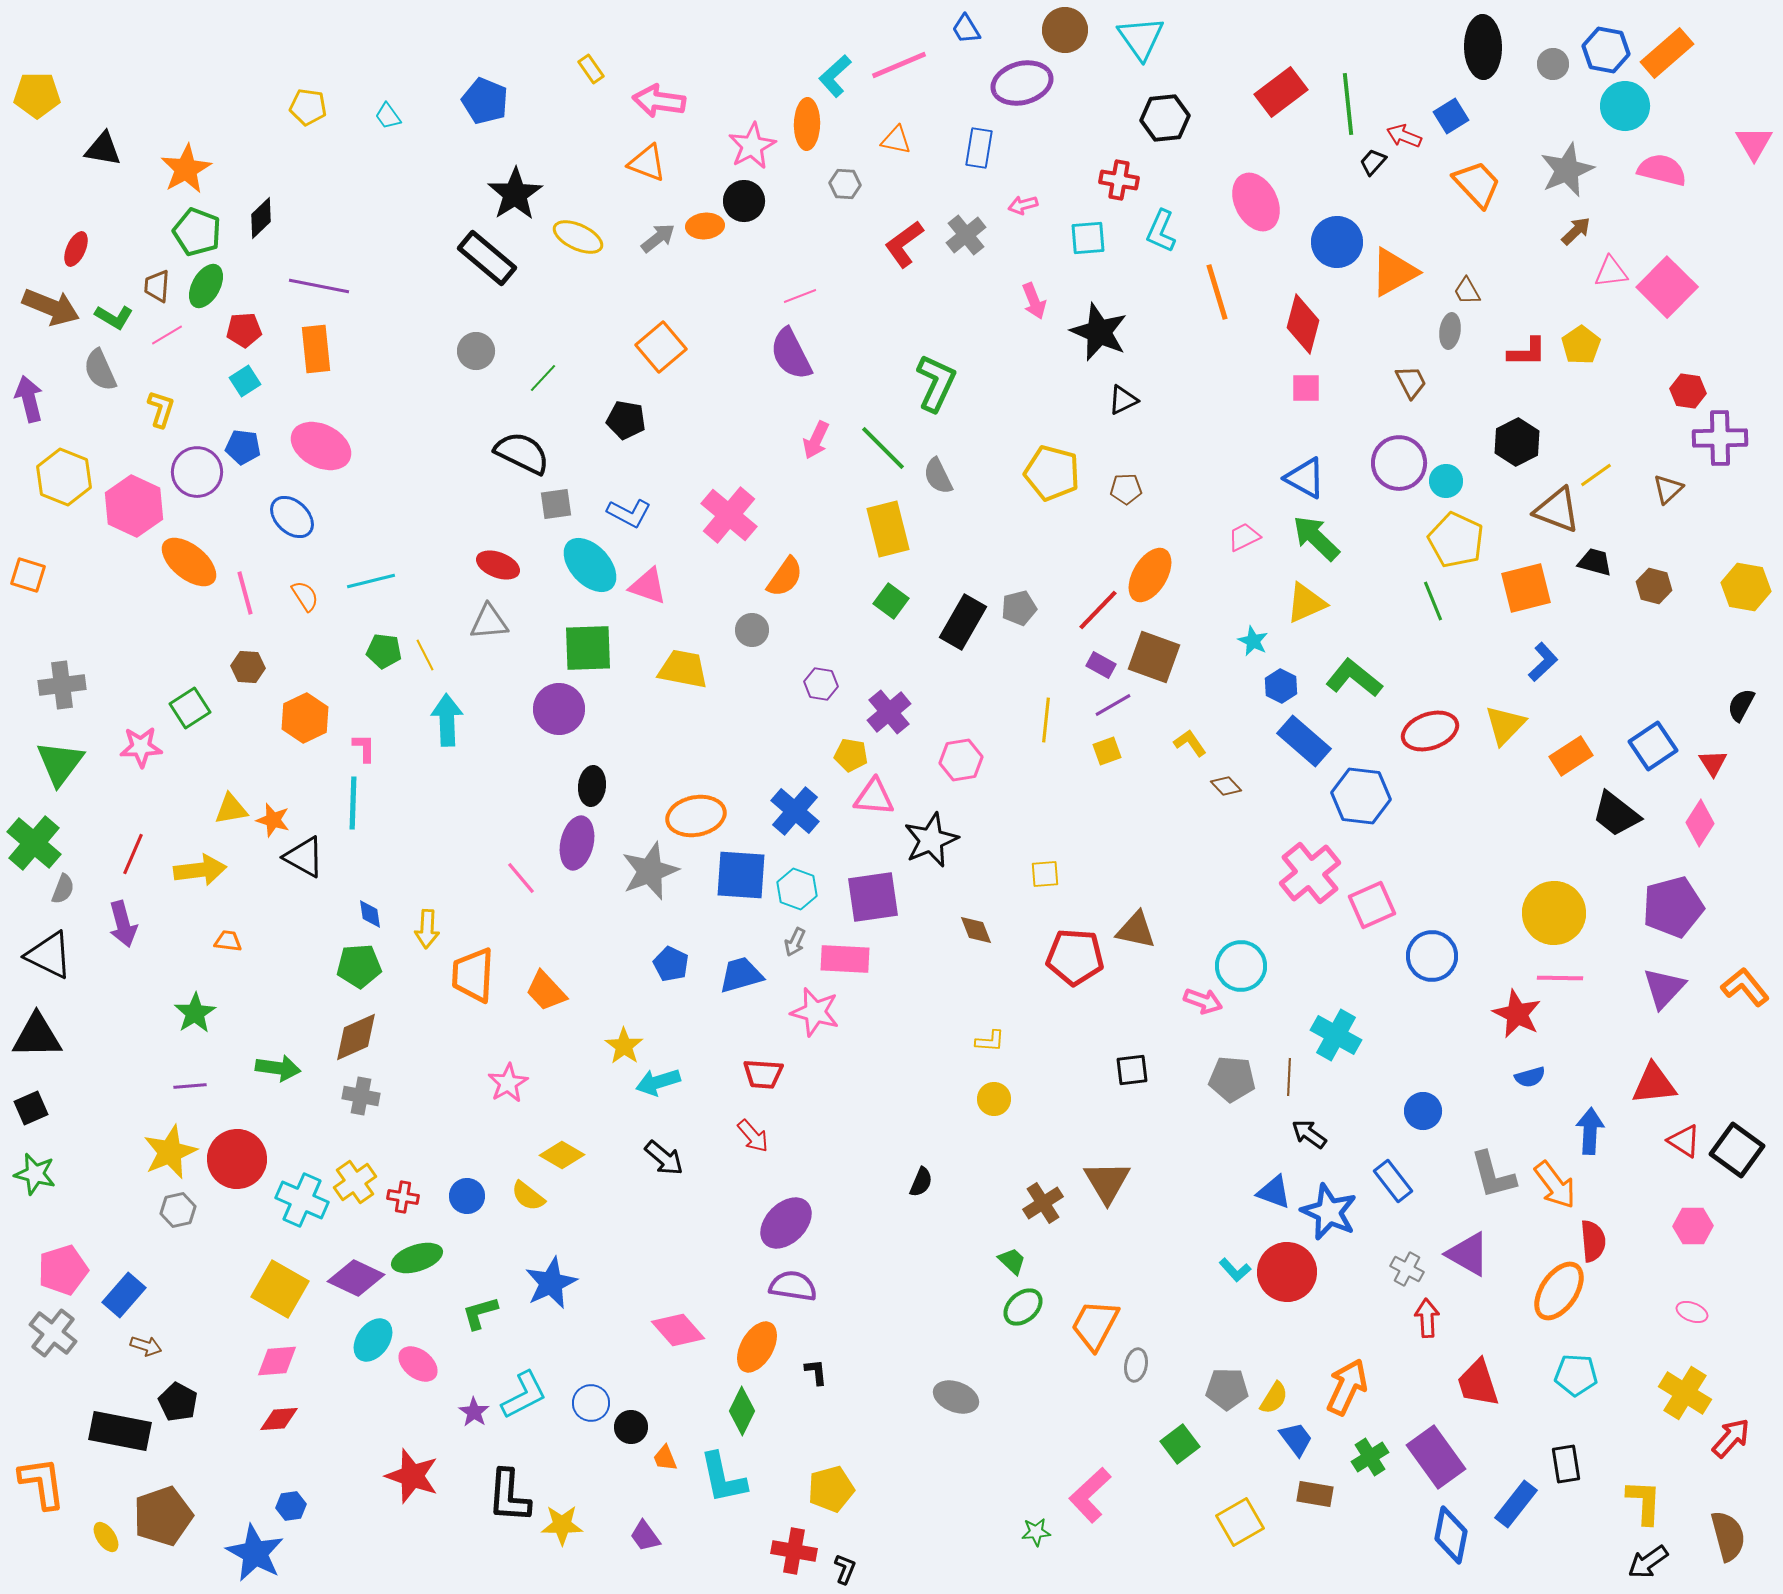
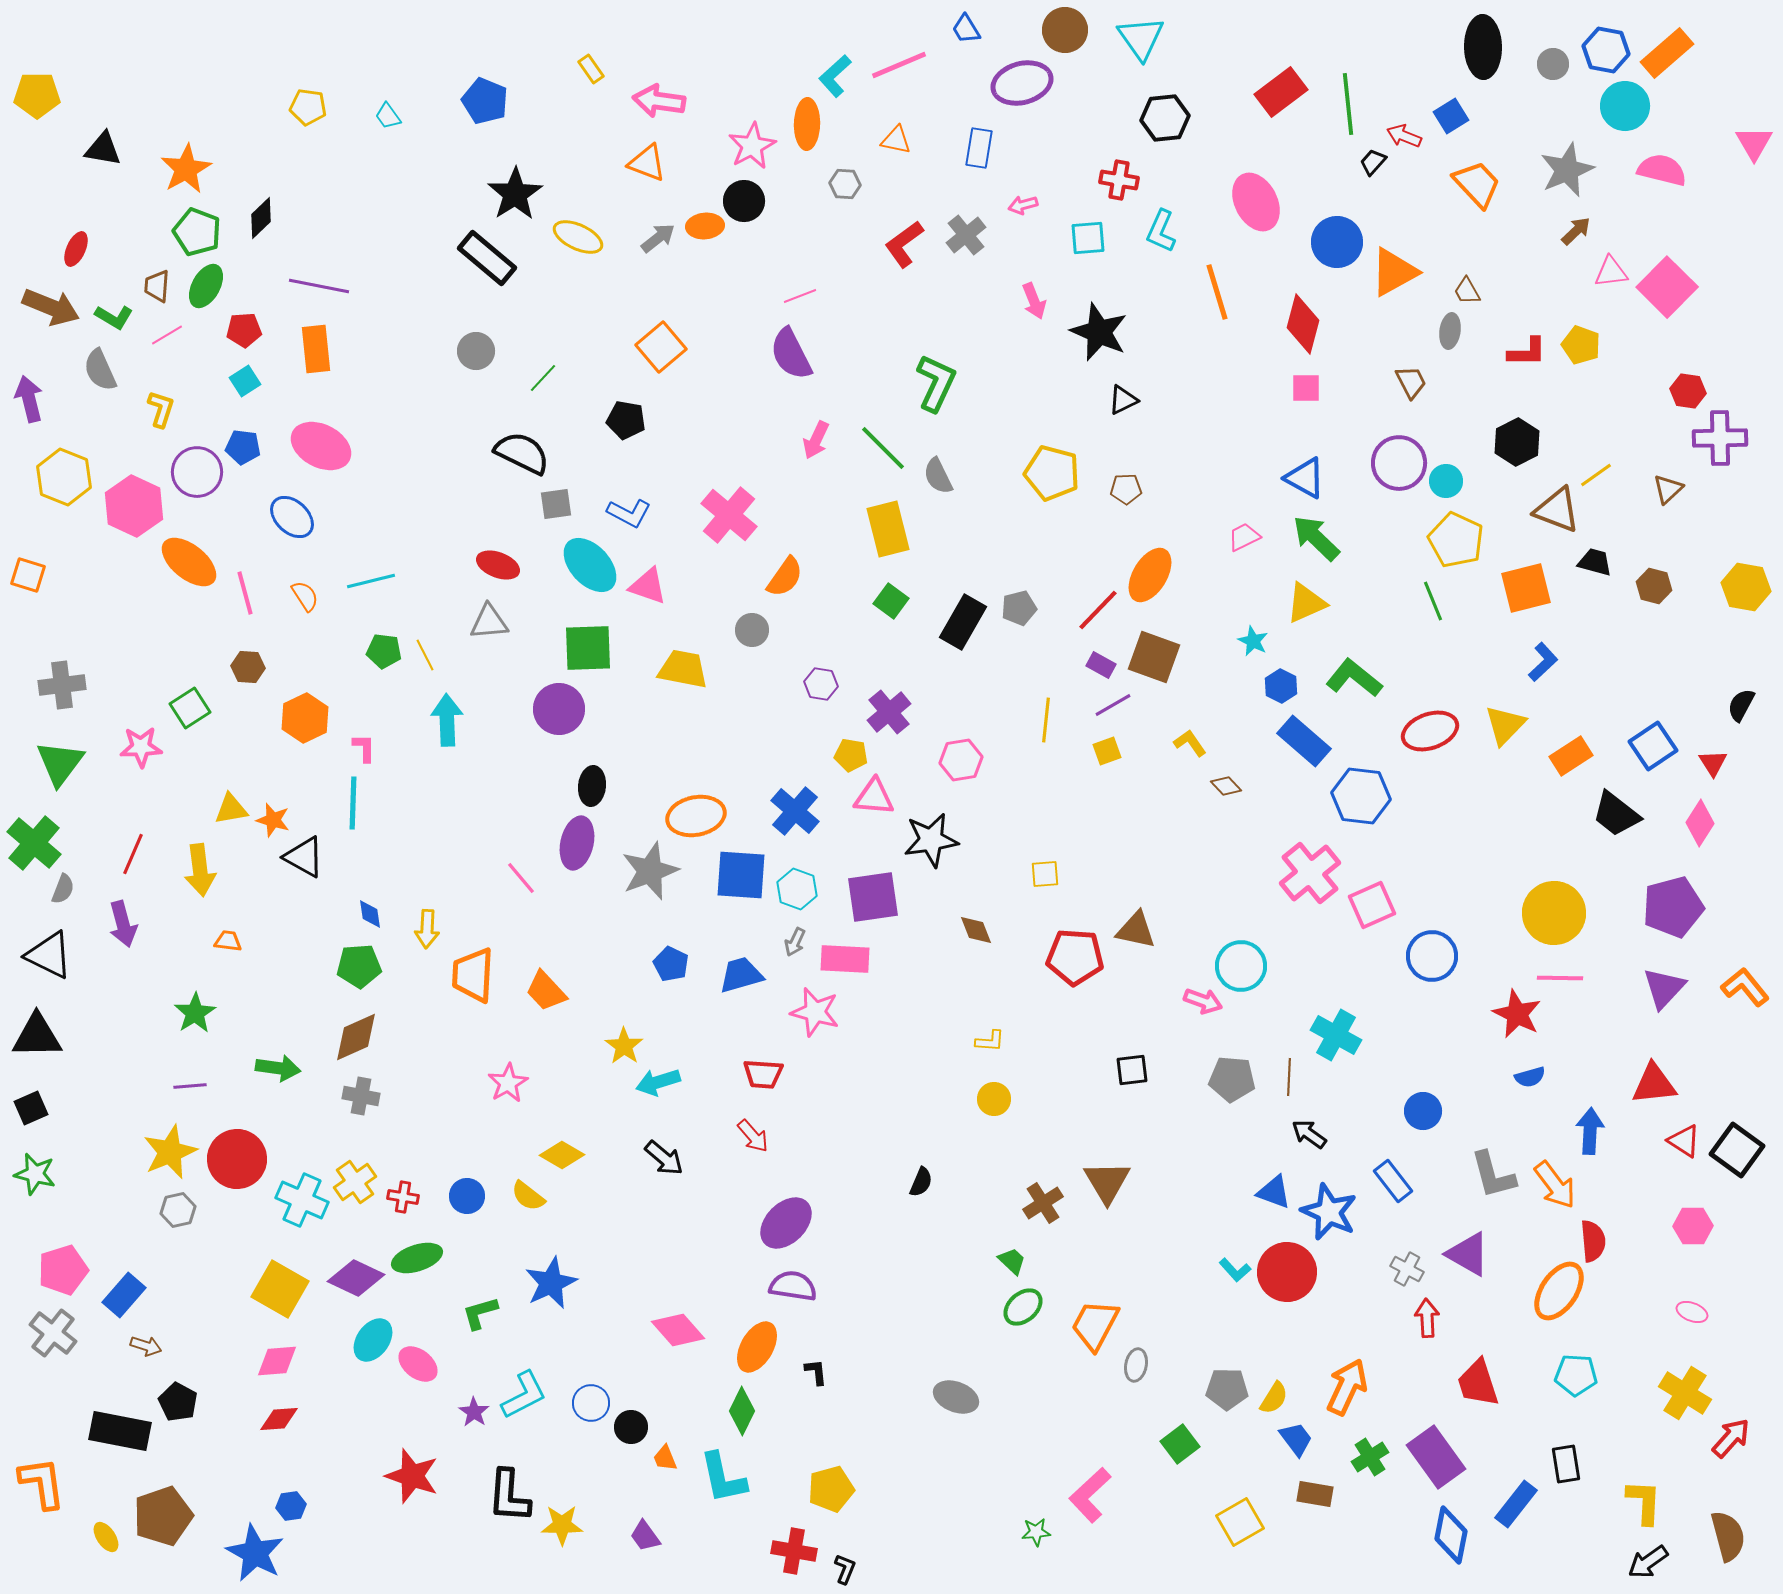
yellow pentagon at (1581, 345): rotated 18 degrees counterclockwise
black star at (931, 840): rotated 14 degrees clockwise
yellow arrow at (200, 870): rotated 90 degrees clockwise
